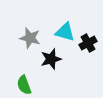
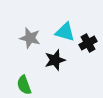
black star: moved 4 px right, 1 px down
